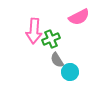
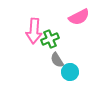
green cross: moved 1 px left
